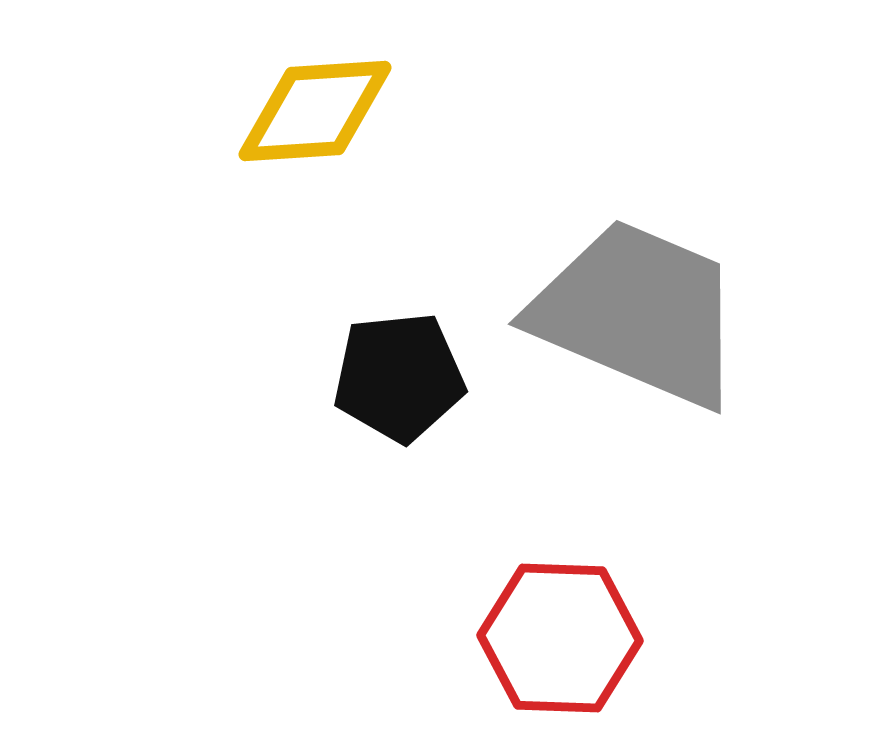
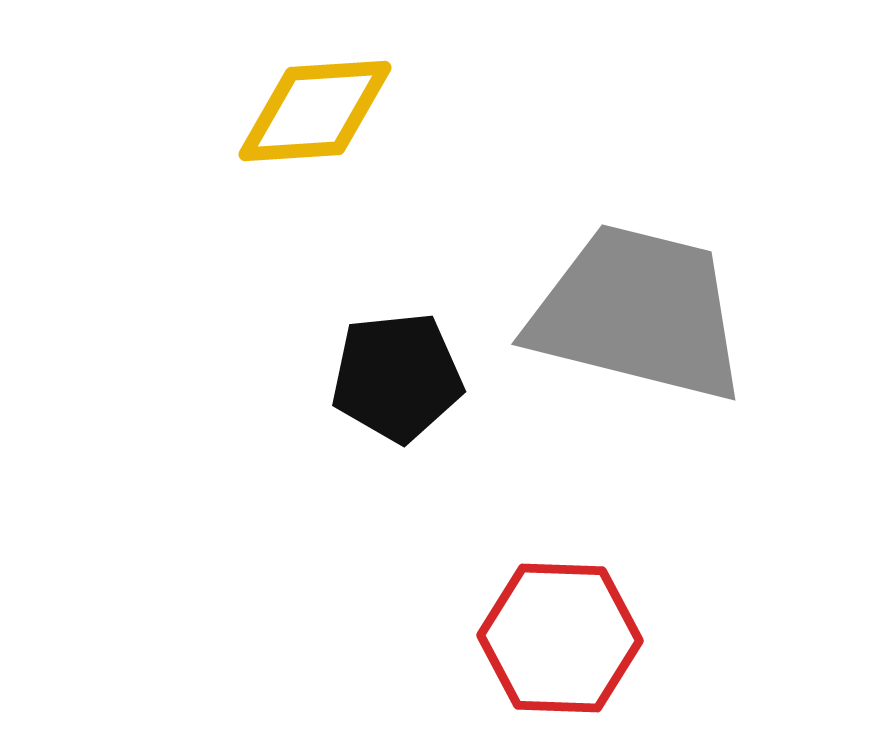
gray trapezoid: rotated 9 degrees counterclockwise
black pentagon: moved 2 px left
